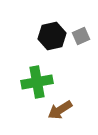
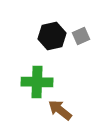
green cross: rotated 12 degrees clockwise
brown arrow: rotated 70 degrees clockwise
